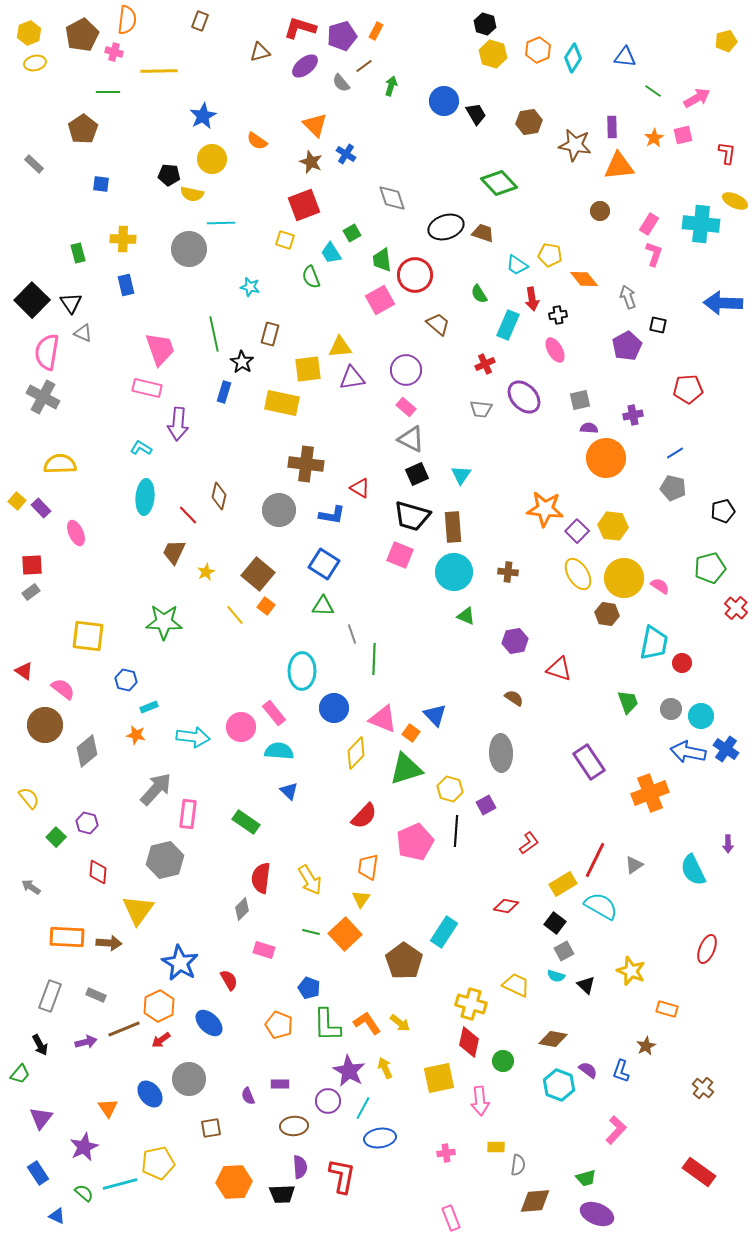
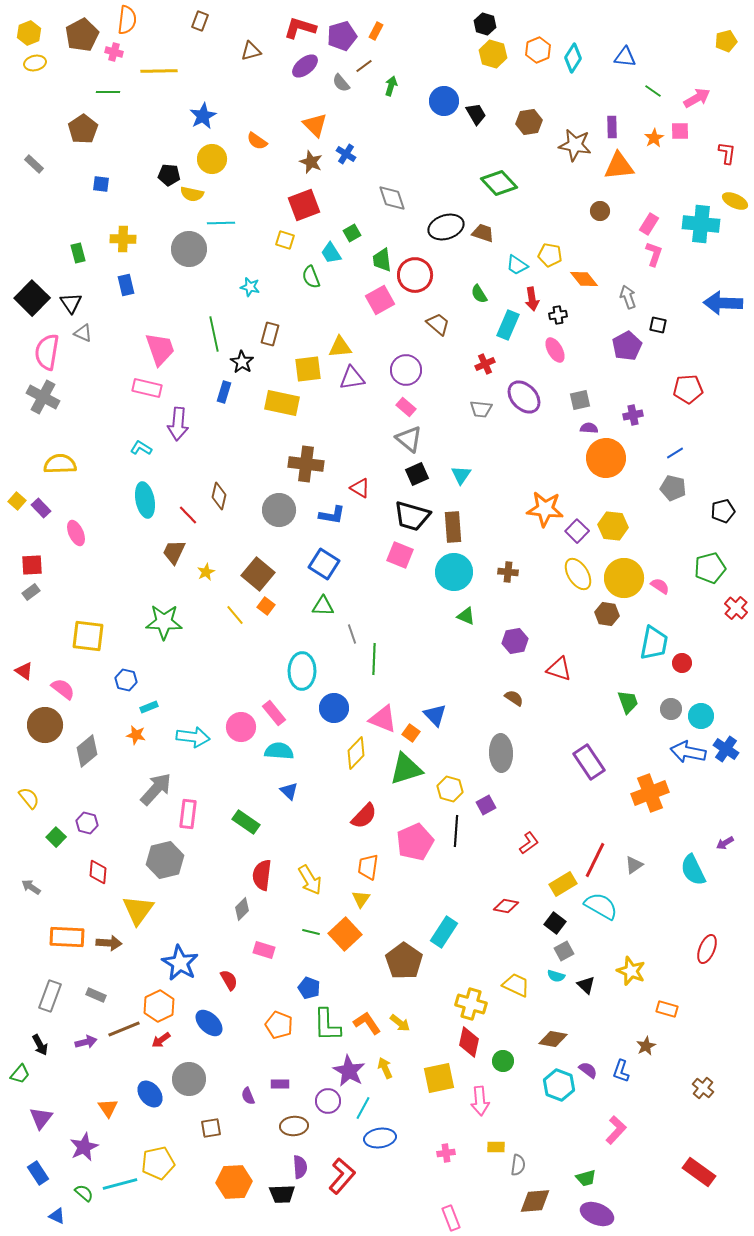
brown triangle at (260, 52): moved 9 px left, 1 px up
pink square at (683, 135): moved 3 px left, 4 px up; rotated 12 degrees clockwise
black square at (32, 300): moved 2 px up
gray triangle at (411, 439): moved 2 px left; rotated 12 degrees clockwise
cyan ellipse at (145, 497): moved 3 px down; rotated 16 degrees counterclockwise
purple arrow at (728, 844): moved 3 px left, 1 px up; rotated 60 degrees clockwise
red semicircle at (261, 878): moved 1 px right, 3 px up
red L-shape at (342, 1176): rotated 30 degrees clockwise
